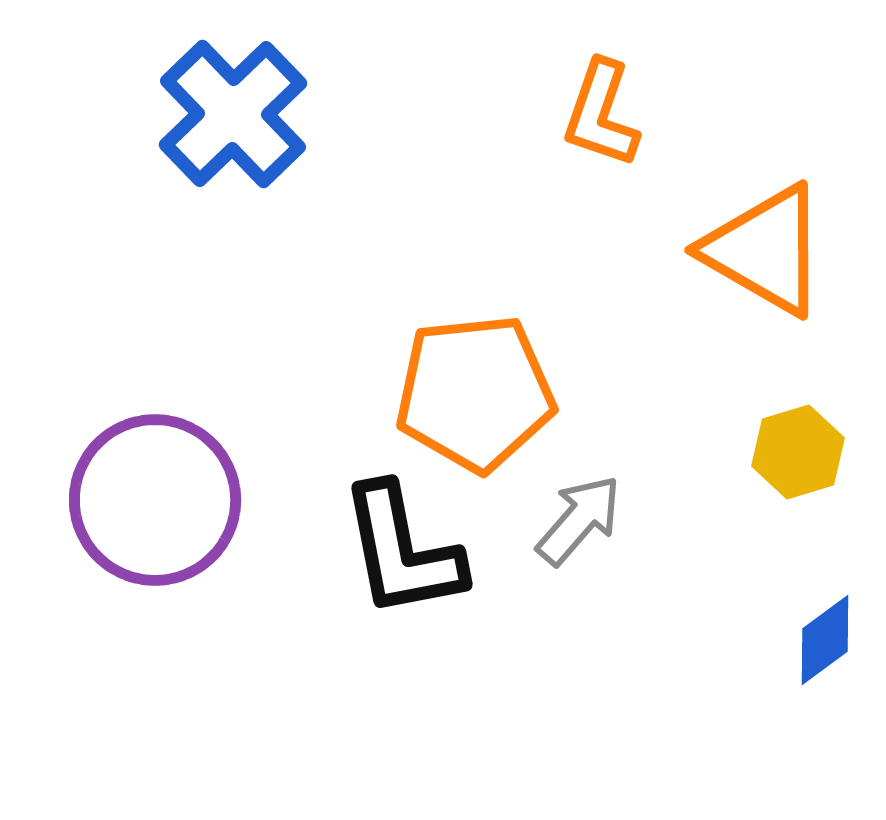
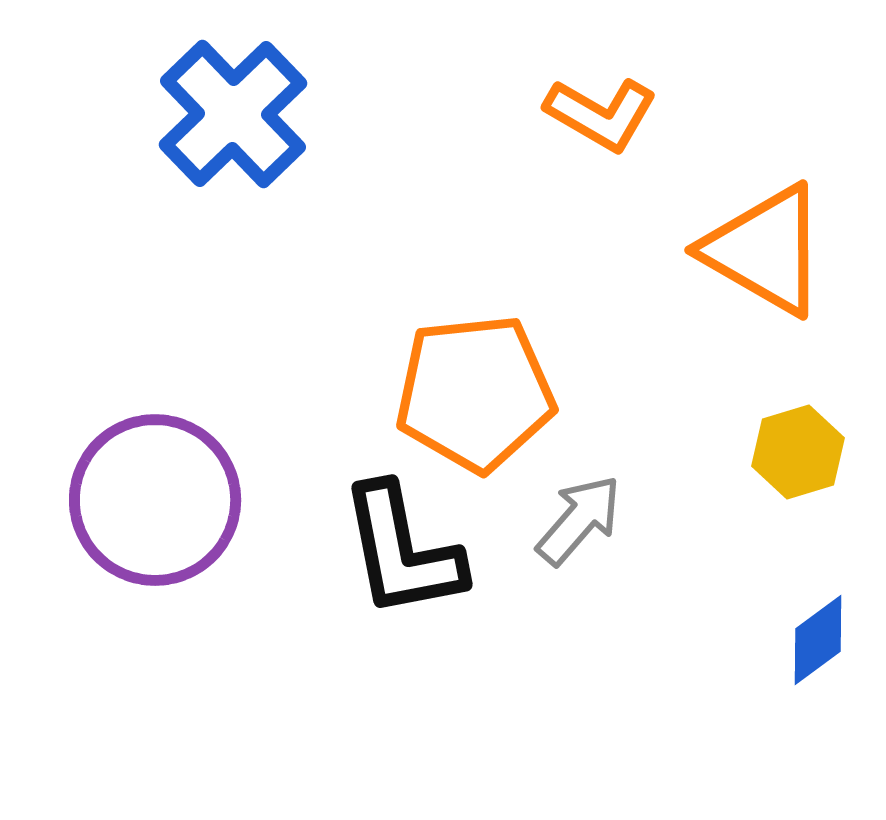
orange L-shape: rotated 79 degrees counterclockwise
blue diamond: moved 7 px left
